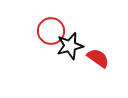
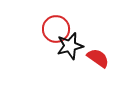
red circle: moved 5 px right, 2 px up
